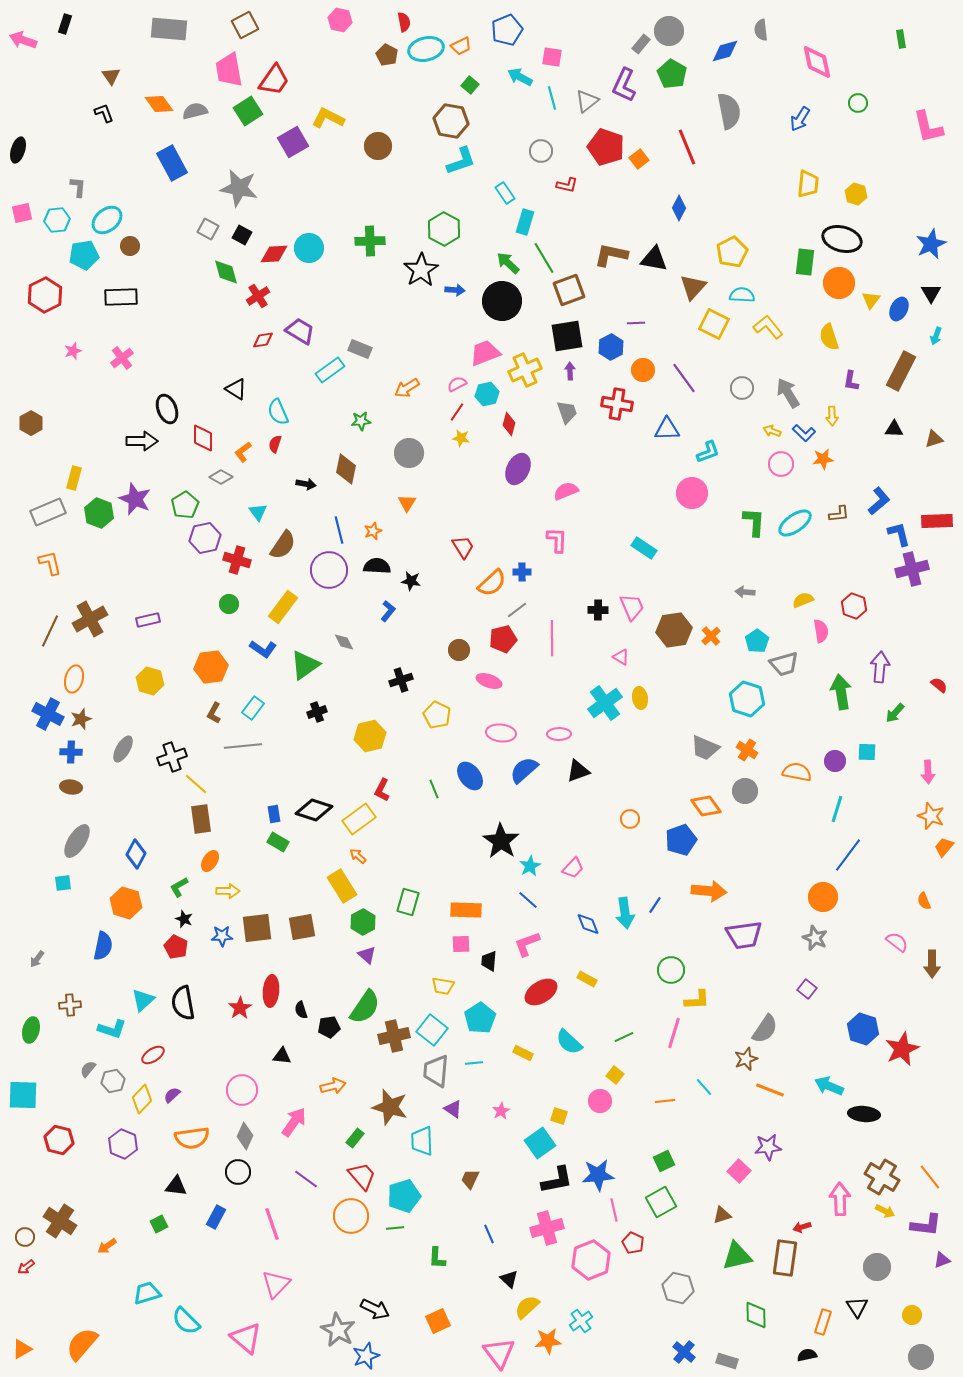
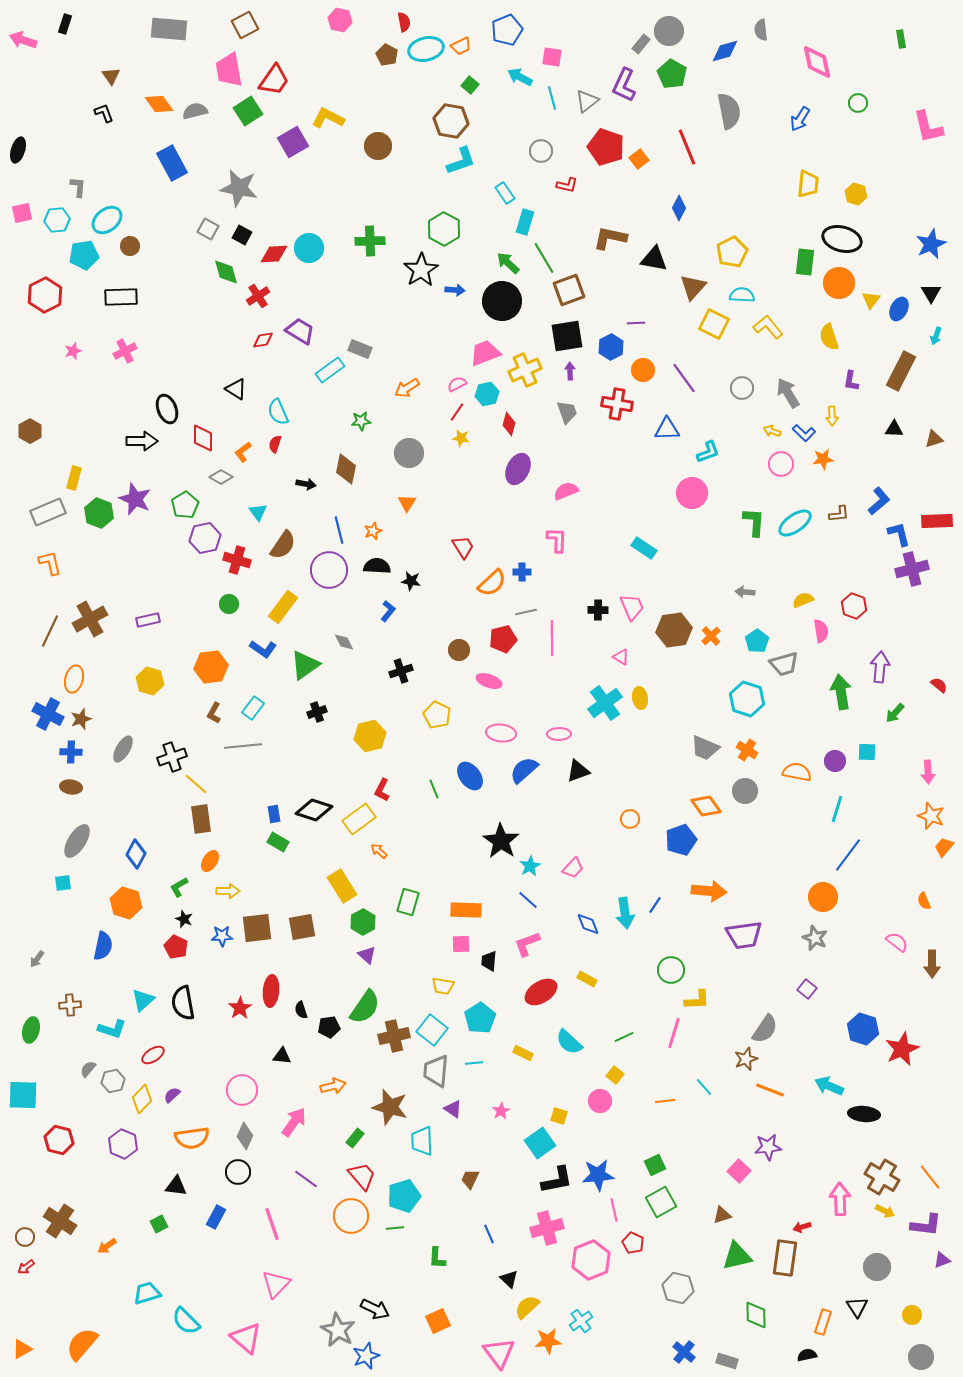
brown L-shape at (611, 255): moved 1 px left, 17 px up
pink cross at (122, 358): moved 3 px right, 7 px up; rotated 10 degrees clockwise
brown hexagon at (31, 423): moved 1 px left, 8 px down
gray line at (517, 610): moved 9 px right, 2 px down; rotated 25 degrees clockwise
black cross at (401, 680): moved 9 px up
orange arrow at (358, 856): moved 21 px right, 5 px up
green square at (664, 1161): moved 9 px left, 4 px down
